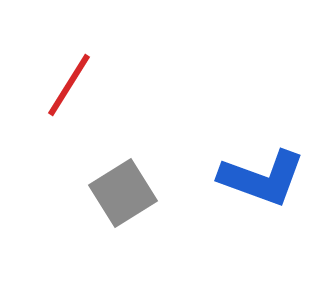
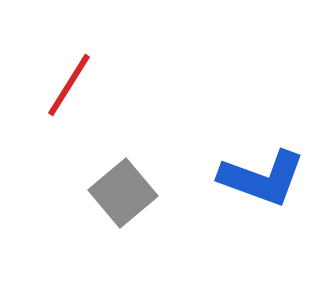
gray square: rotated 8 degrees counterclockwise
